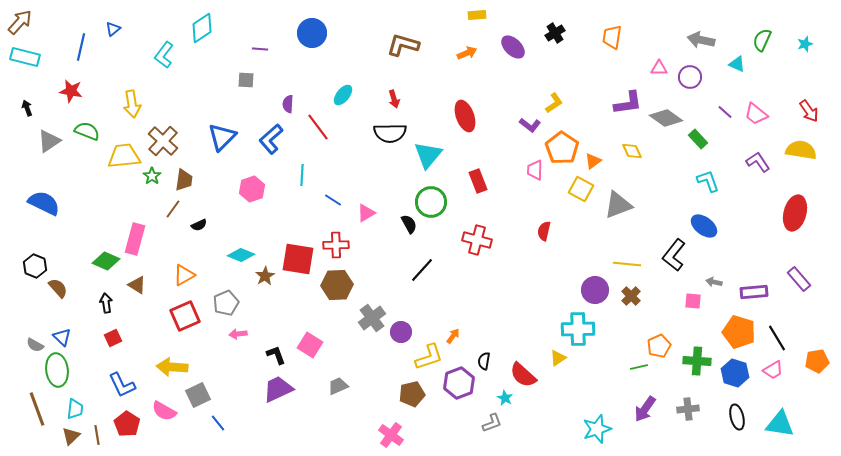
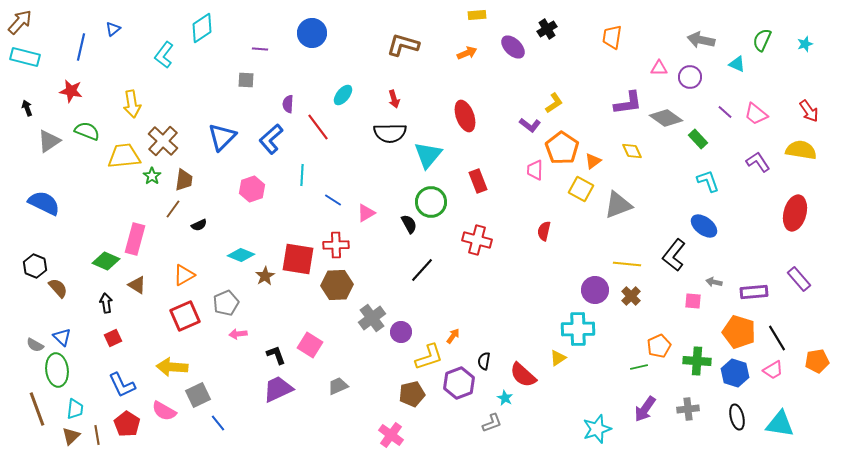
black cross at (555, 33): moved 8 px left, 4 px up
